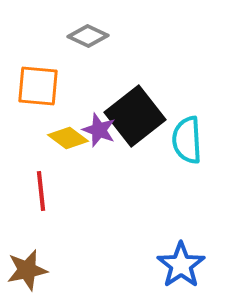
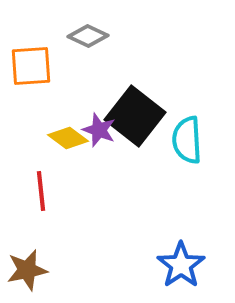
orange square: moved 7 px left, 20 px up; rotated 9 degrees counterclockwise
black square: rotated 14 degrees counterclockwise
